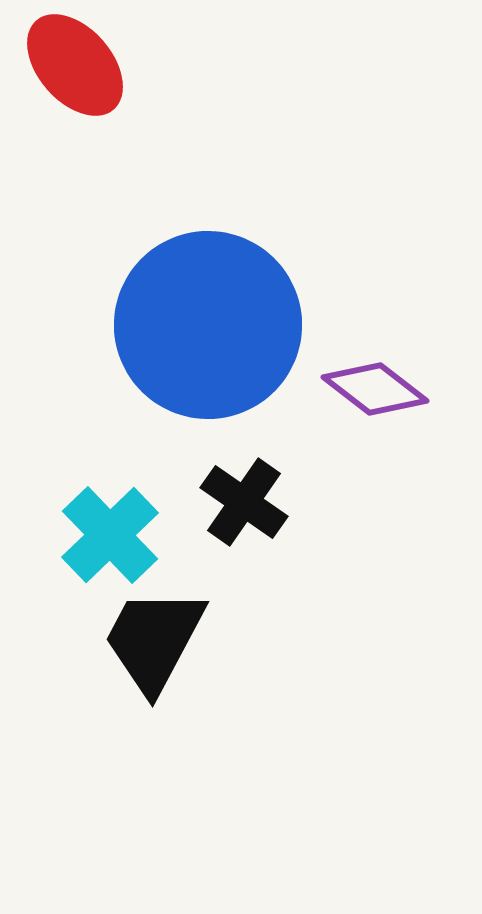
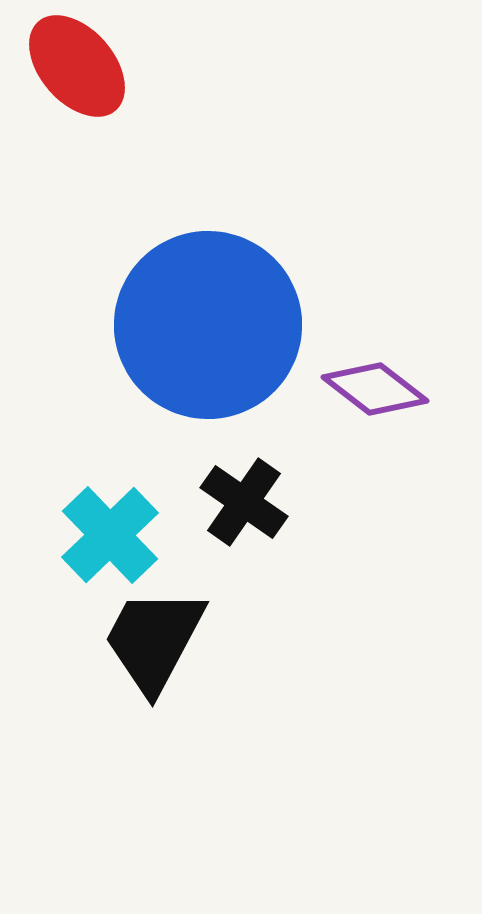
red ellipse: moved 2 px right, 1 px down
